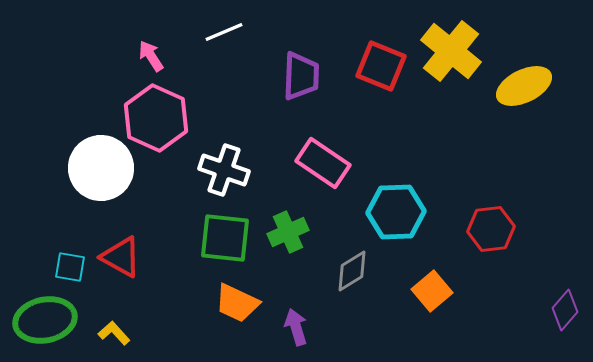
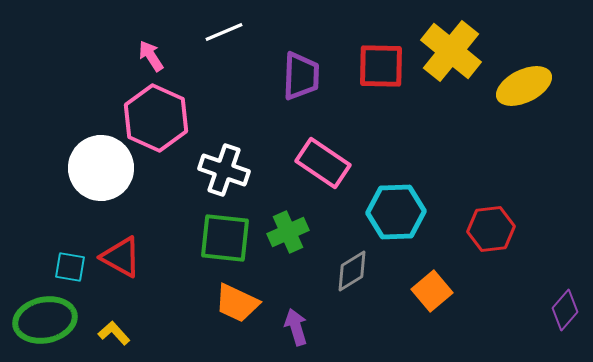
red square: rotated 21 degrees counterclockwise
